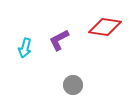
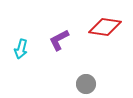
cyan arrow: moved 4 px left, 1 px down
gray circle: moved 13 px right, 1 px up
